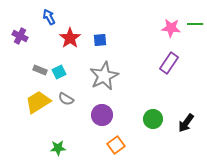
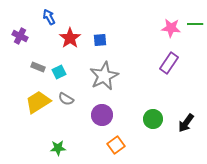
gray rectangle: moved 2 px left, 3 px up
